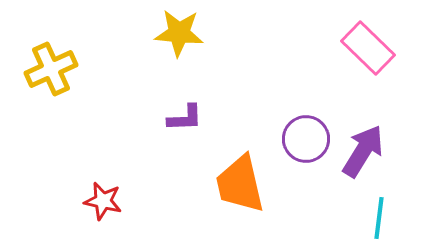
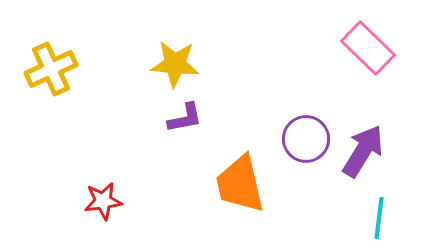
yellow star: moved 4 px left, 31 px down
purple L-shape: rotated 9 degrees counterclockwise
red star: rotated 21 degrees counterclockwise
